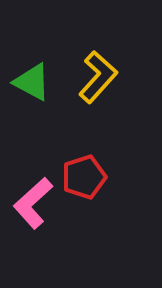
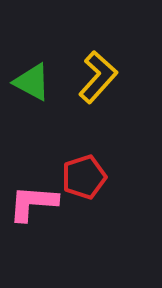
pink L-shape: rotated 46 degrees clockwise
